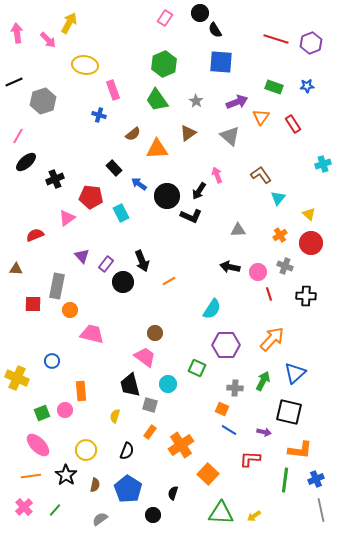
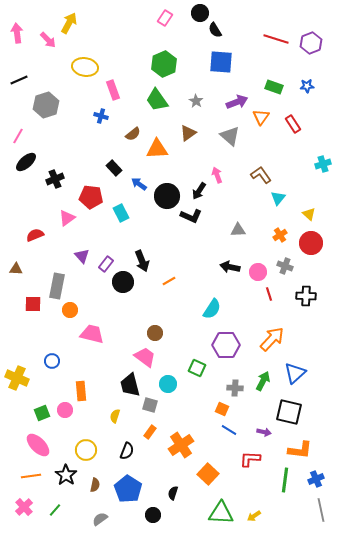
yellow ellipse at (85, 65): moved 2 px down
black line at (14, 82): moved 5 px right, 2 px up
gray hexagon at (43, 101): moved 3 px right, 4 px down
blue cross at (99, 115): moved 2 px right, 1 px down
